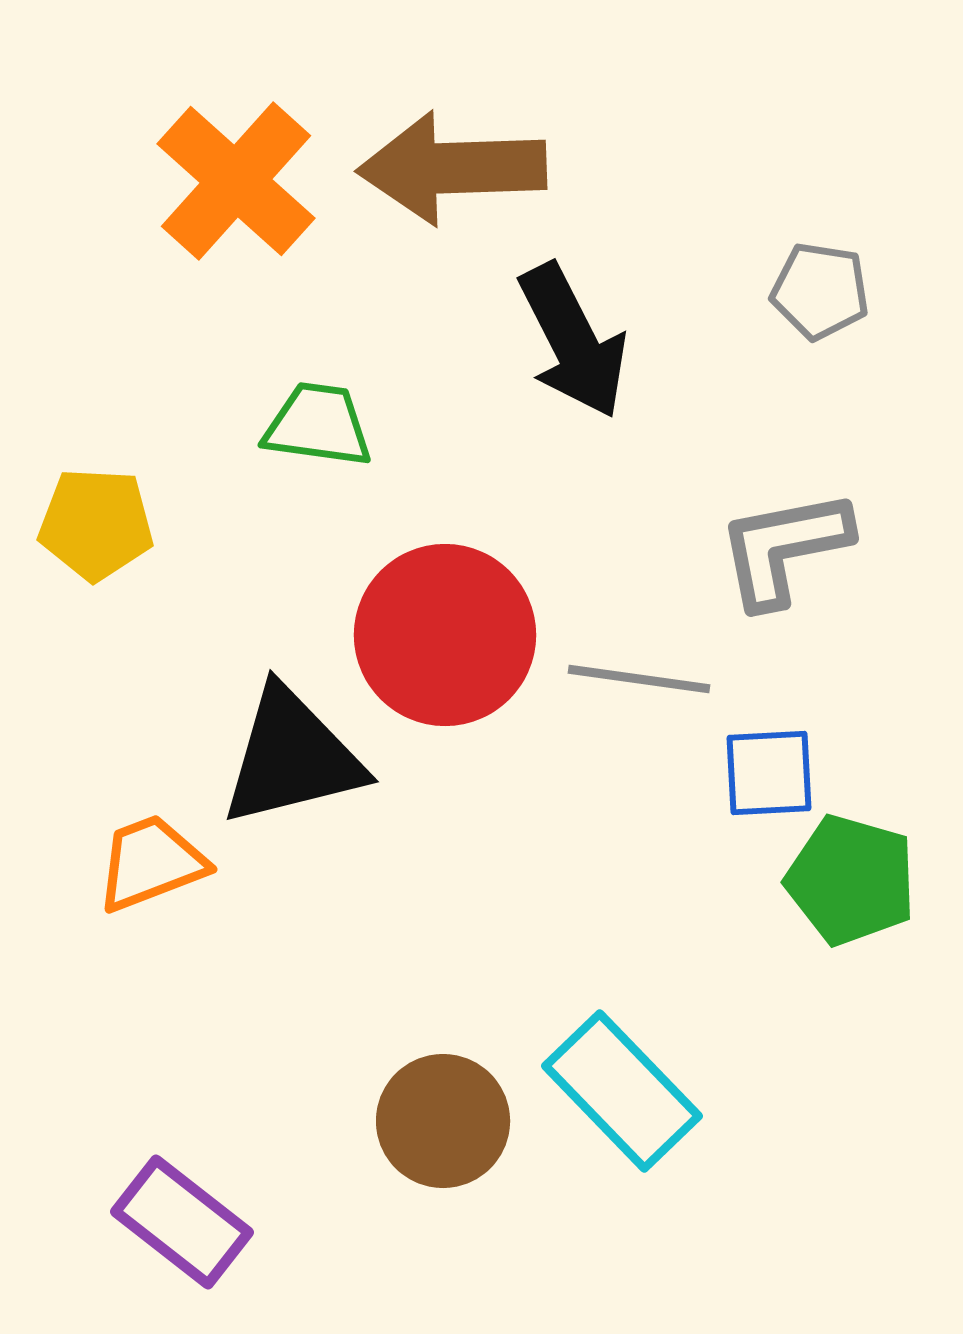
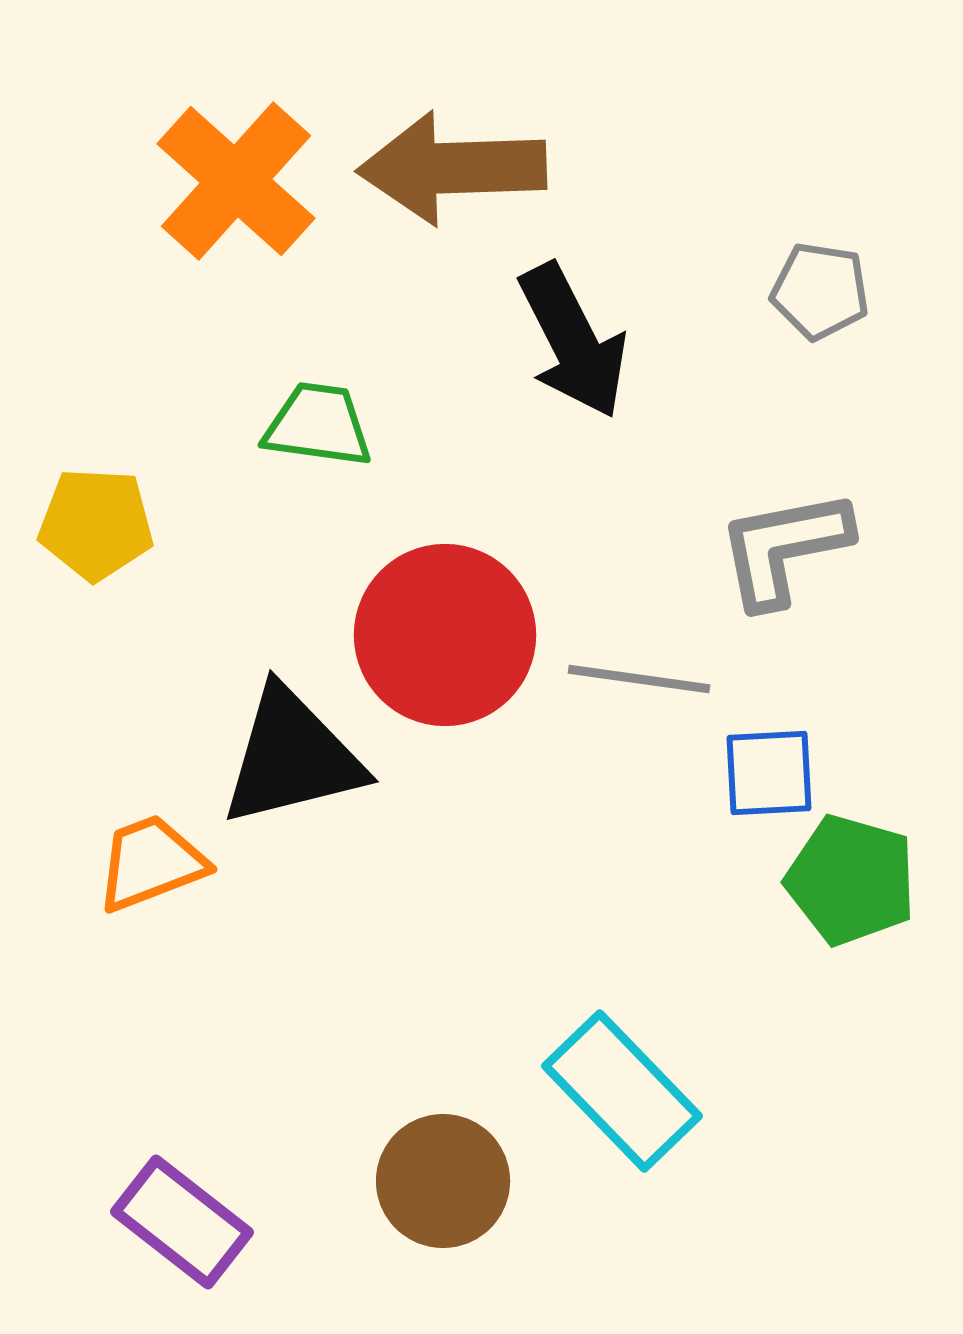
brown circle: moved 60 px down
